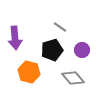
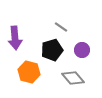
gray line: moved 1 px right
